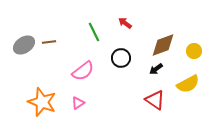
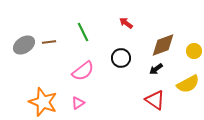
red arrow: moved 1 px right
green line: moved 11 px left
orange star: moved 1 px right
